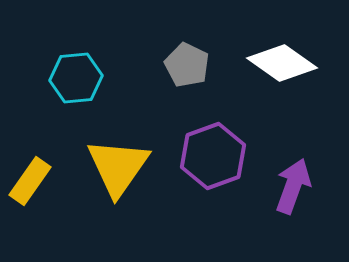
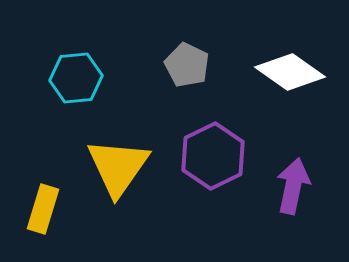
white diamond: moved 8 px right, 9 px down
purple hexagon: rotated 6 degrees counterclockwise
yellow rectangle: moved 13 px right, 28 px down; rotated 18 degrees counterclockwise
purple arrow: rotated 8 degrees counterclockwise
